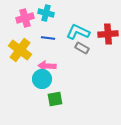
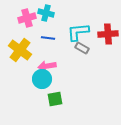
pink cross: moved 2 px right
cyan L-shape: rotated 30 degrees counterclockwise
pink arrow: rotated 12 degrees counterclockwise
